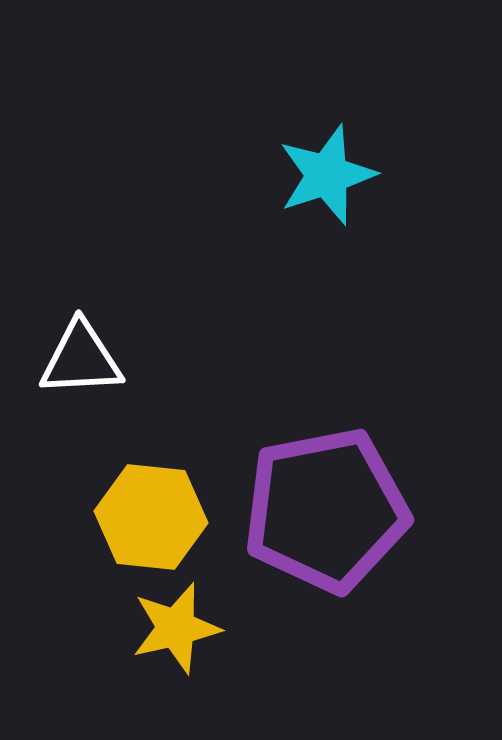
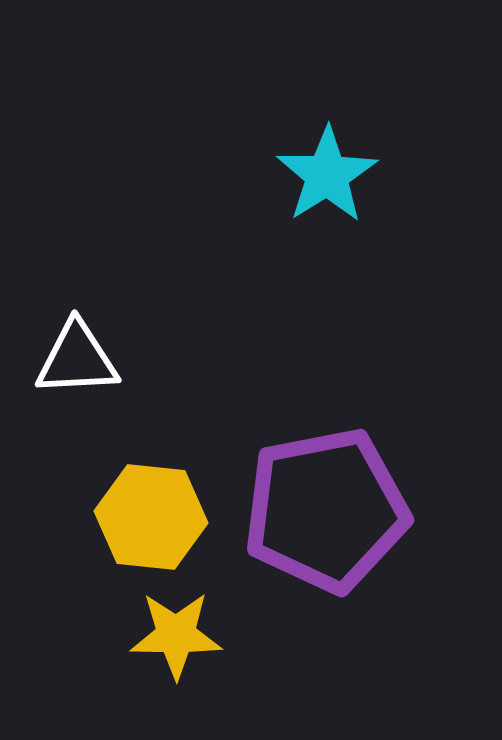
cyan star: rotated 14 degrees counterclockwise
white triangle: moved 4 px left
yellow star: moved 7 px down; rotated 14 degrees clockwise
